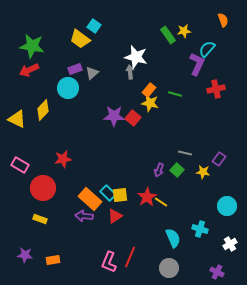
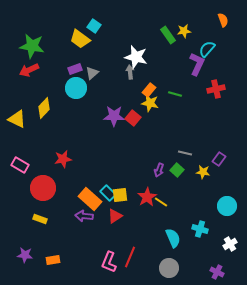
cyan circle at (68, 88): moved 8 px right
yellow diamond at (43, 110): moved 1 px right, 2 px up
